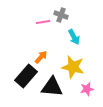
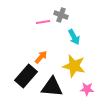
yellow star: moved 1 px right, 1 px up
pink star: rotated 16 degrees clockwise
